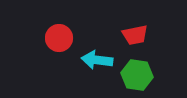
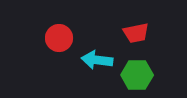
red trapezoid: moved 1 px right, 2 px up
green hexagon: rotated 8 degrees counterclockwise
